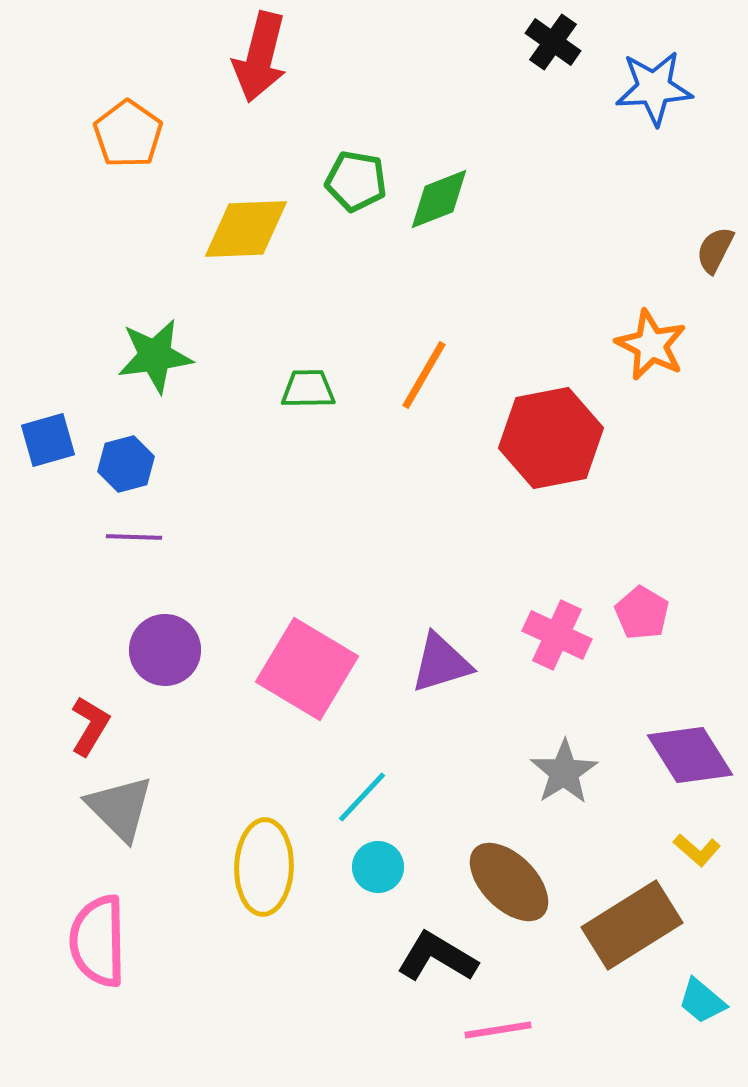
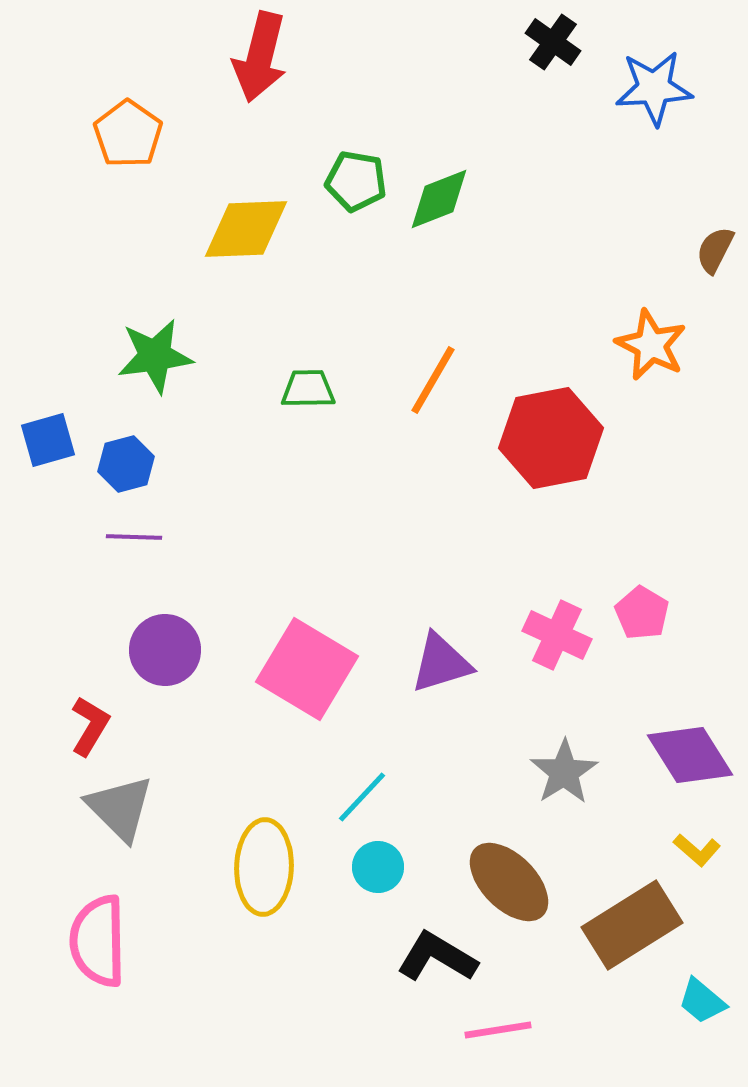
orange line: moved 9 px right, 5 px down
